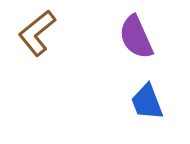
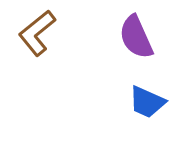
blue trapezoid: rotated 45 degrees counterclockwise
